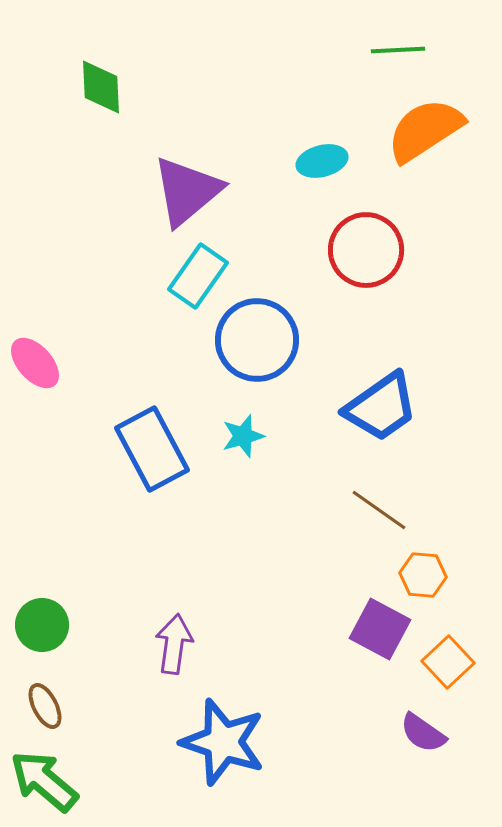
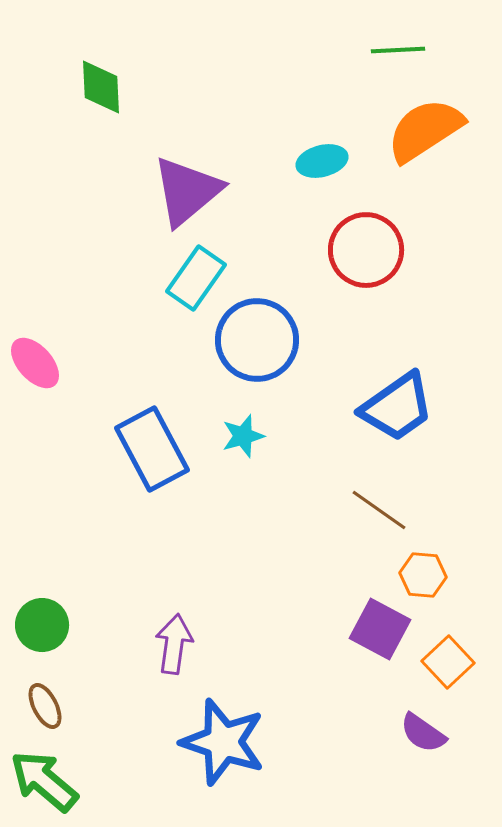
cyan rectangle: moved 2 px left, 2 px down
blue trapezoid: moved 16 px right
